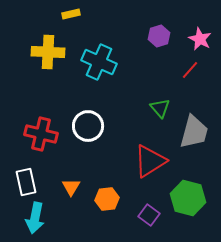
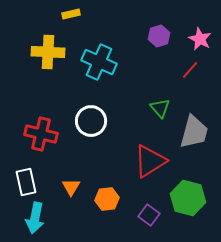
white circle: moved 3 px right, 5 px up
